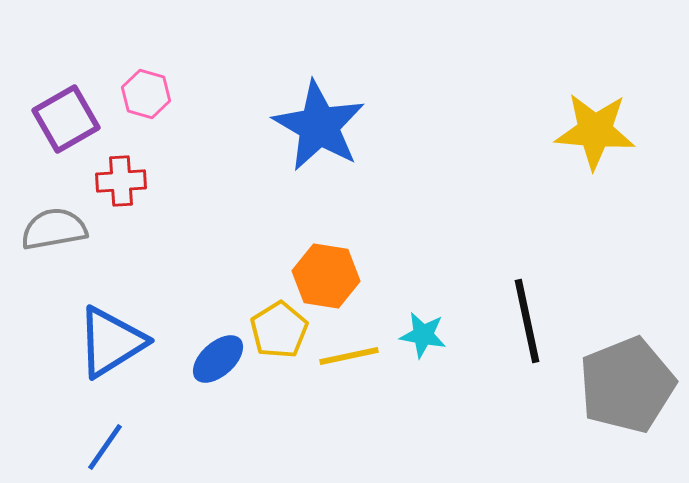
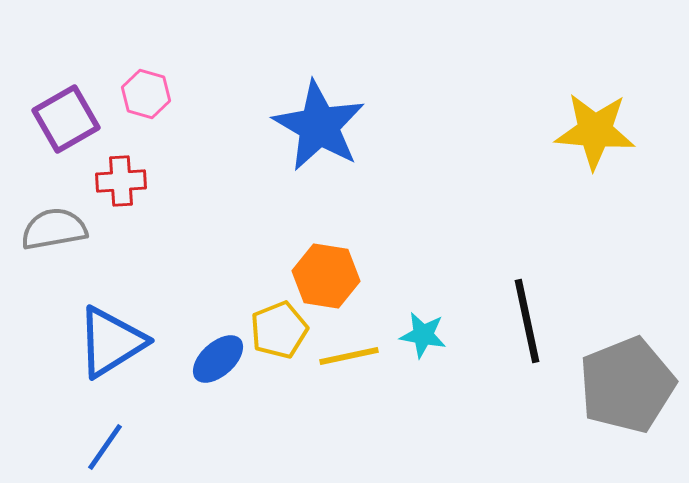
yellow pentagon: rotated 10 degrees clockwise
